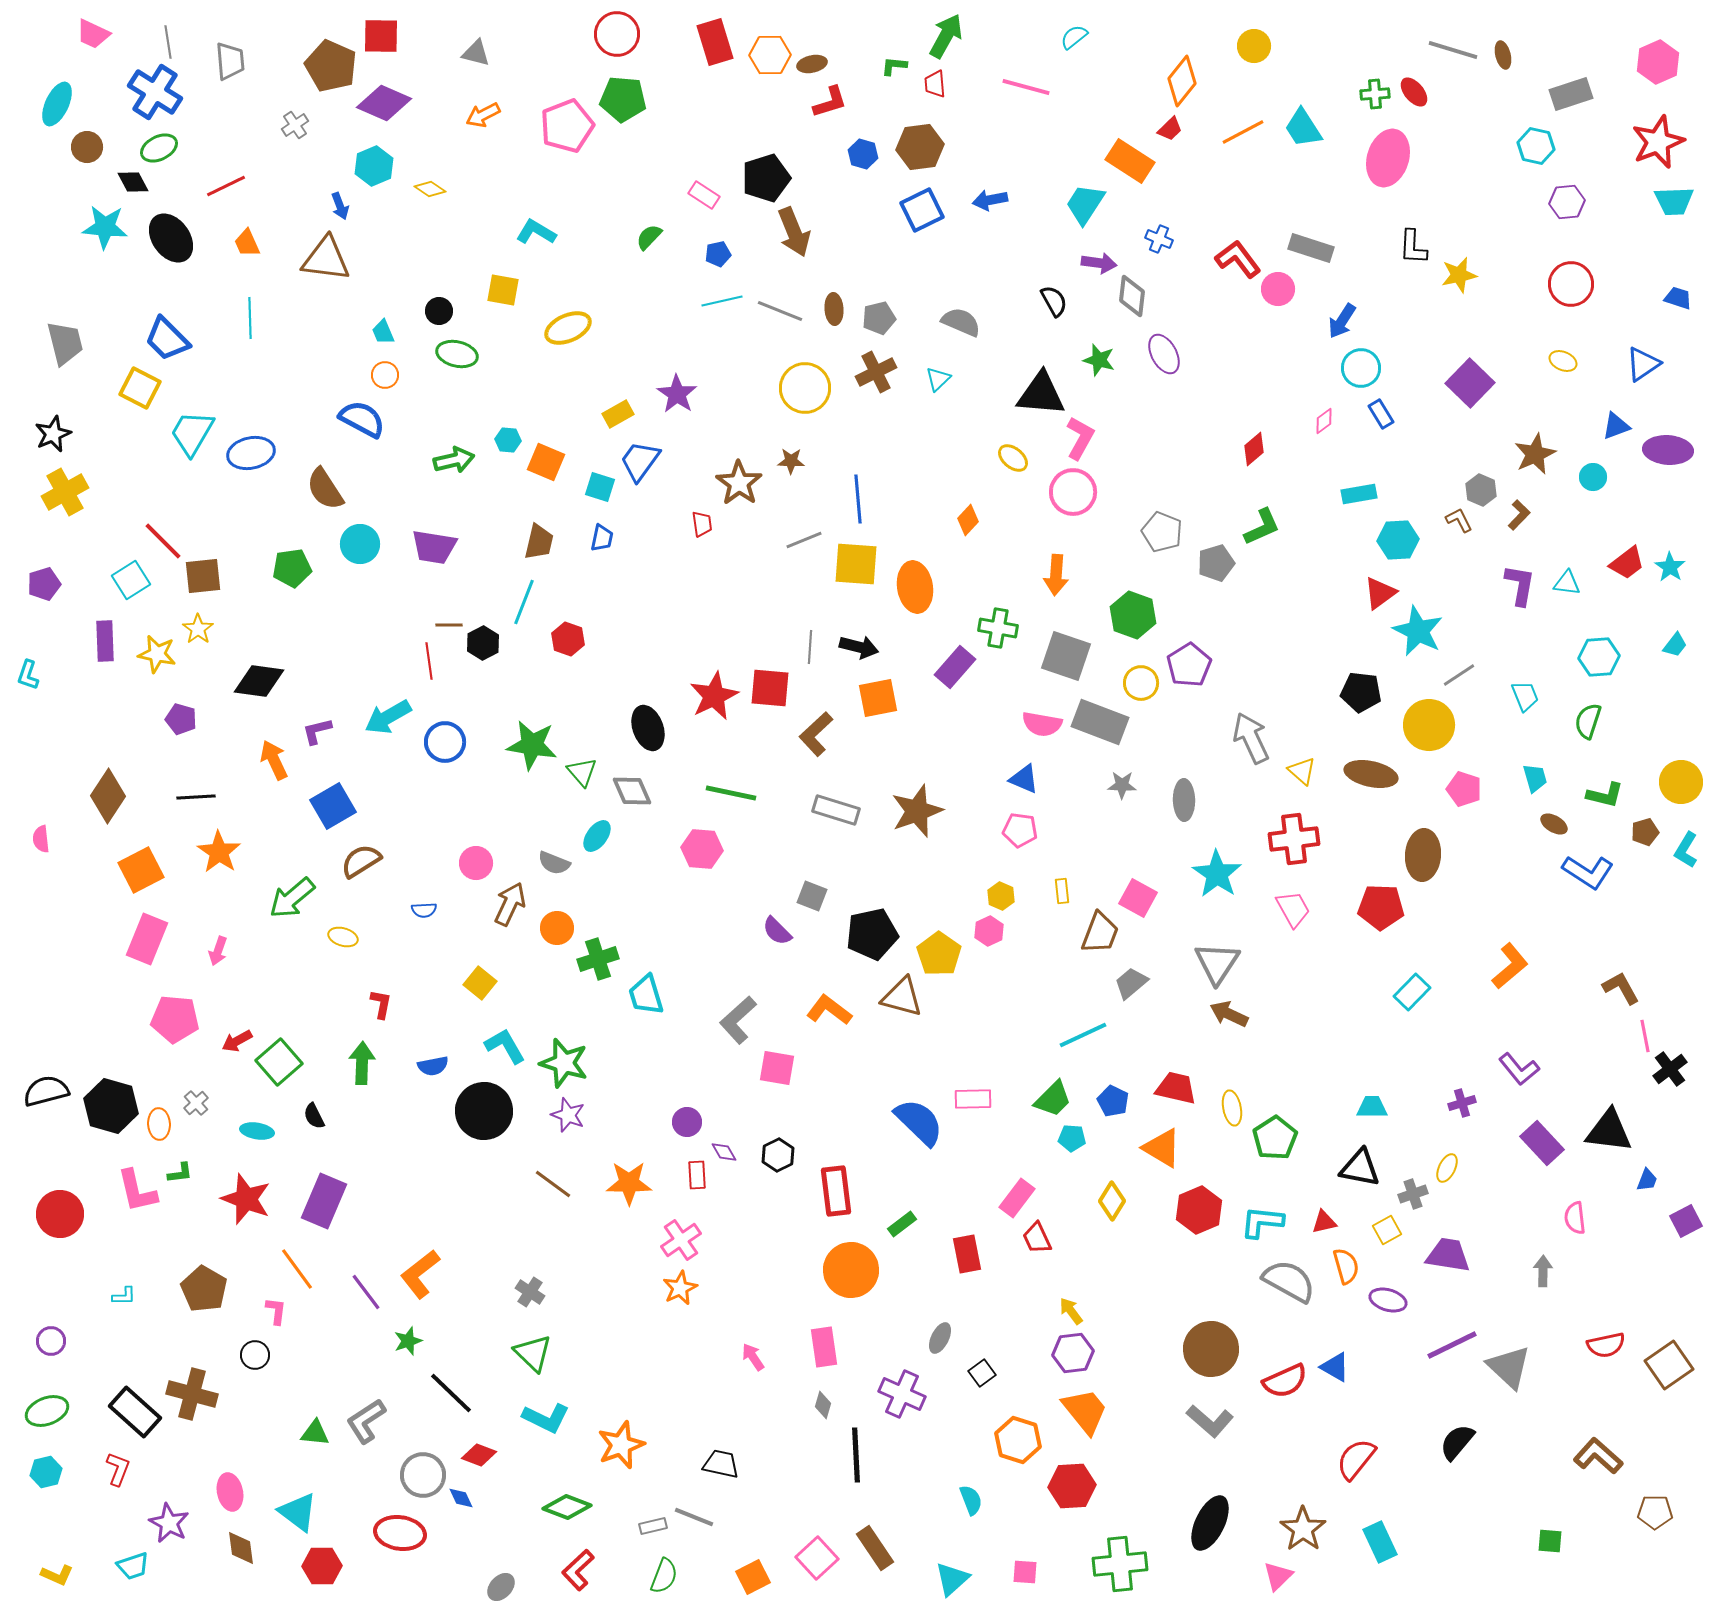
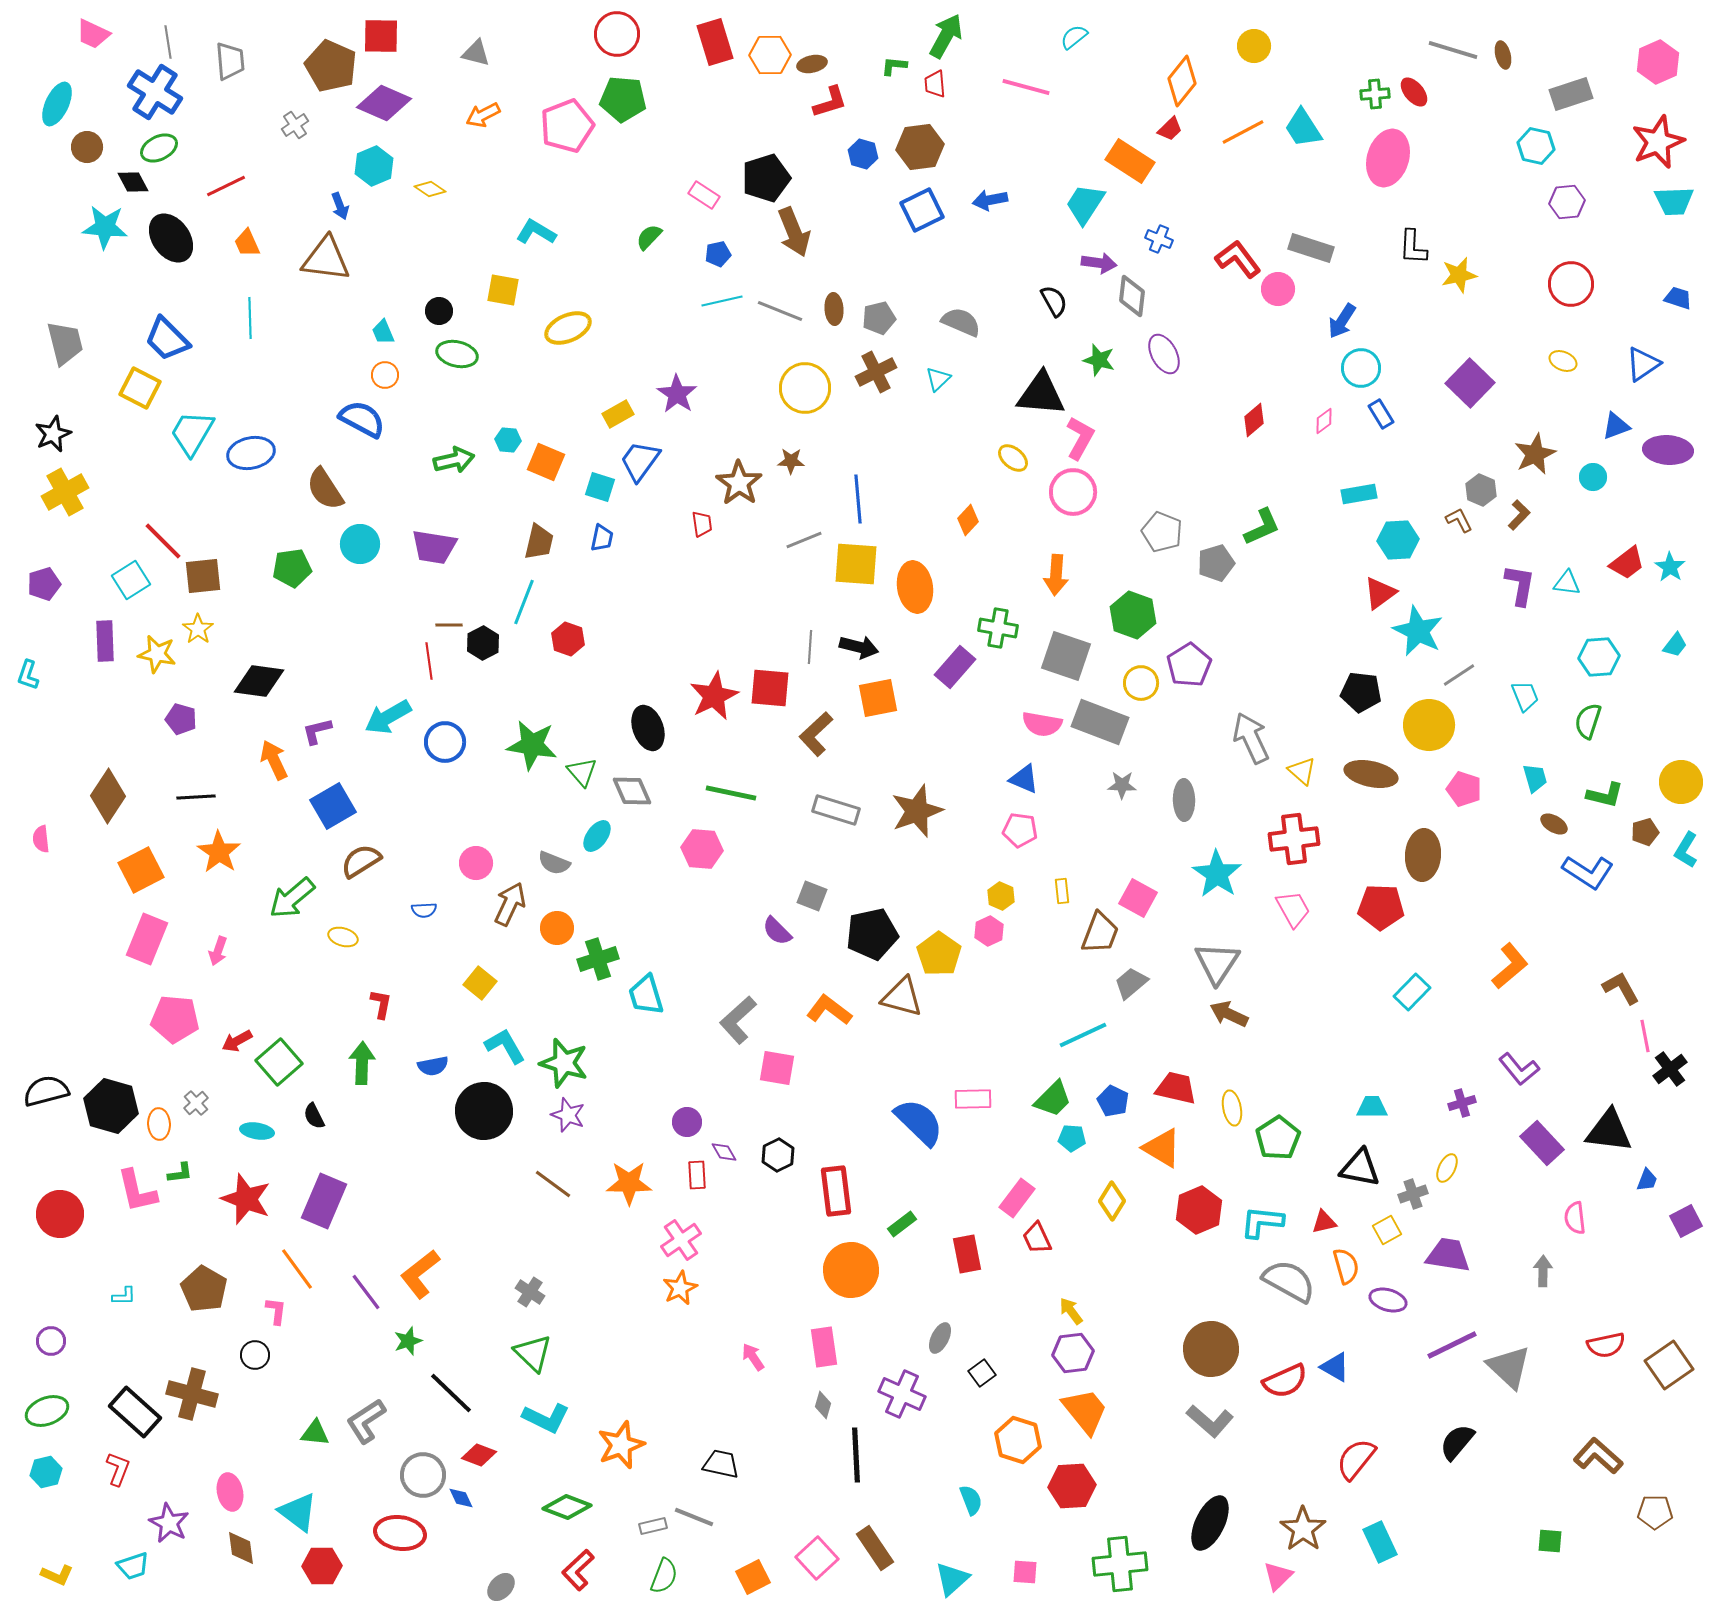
red diamond at (1254, 449): moved 29 px up
green pentagon at (1275, 1138): moved 3 px right
